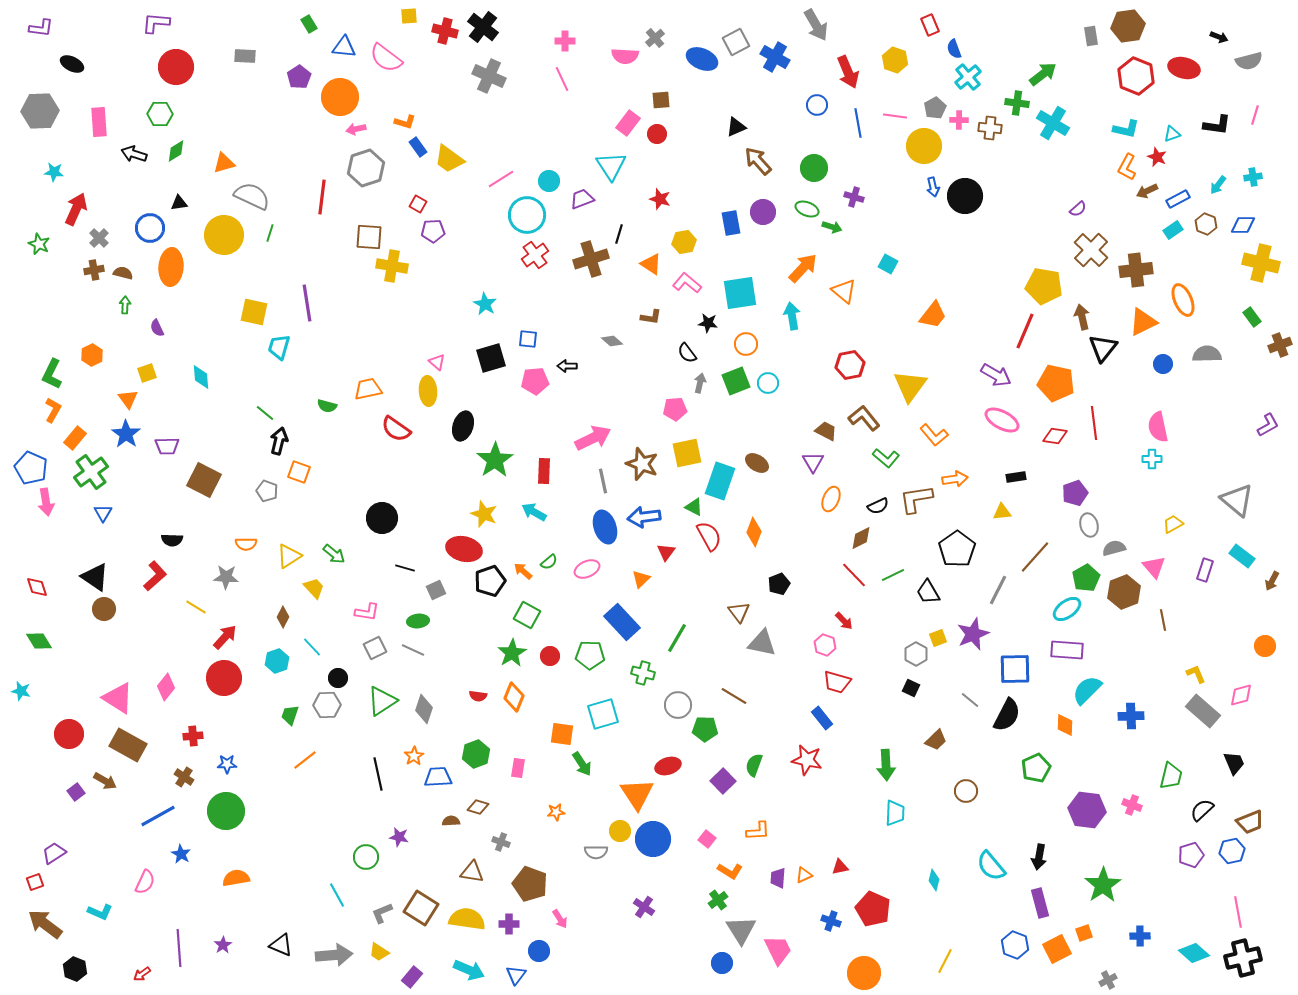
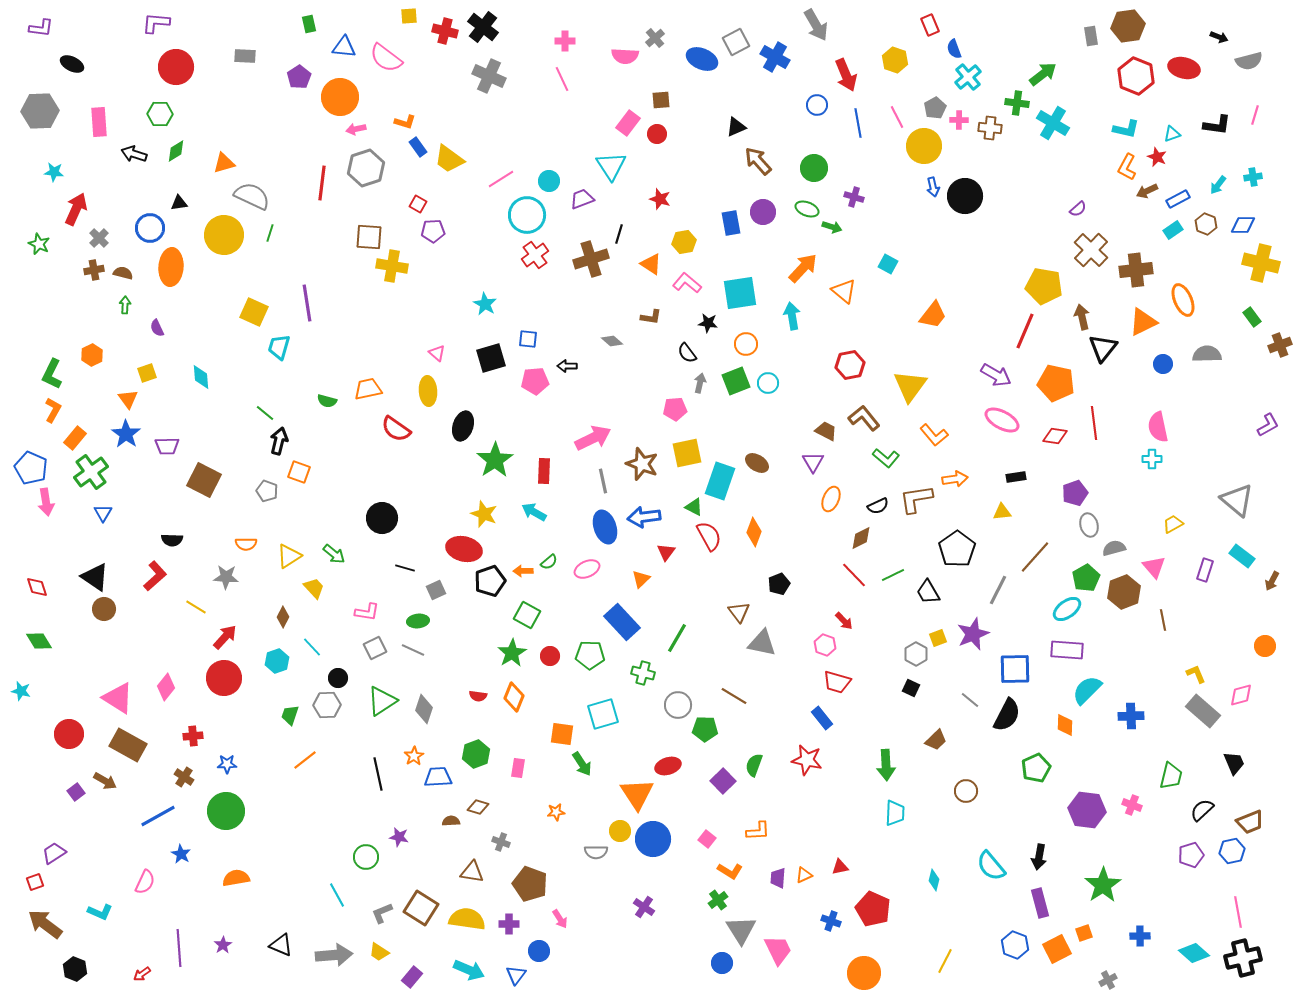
green rectangle at (309, 24): rotated 18 degrees clockwise
red arrow at (848, 72): moved 2 px left, 3 px down
pink line at (895, 116): moved 2 px right, 1 px down; rotated 55 degrees clockwise
red line at (322, 197): moved 14 px up
yellow square at (254, 312): rotated 12 degrees clockwise
pink triangle at (437, 362): moved 9 px up
green semicircle at (327, 406): moved 5 px up
orange arrow at (523, 571): rotated 42 degrees counterclockwise
